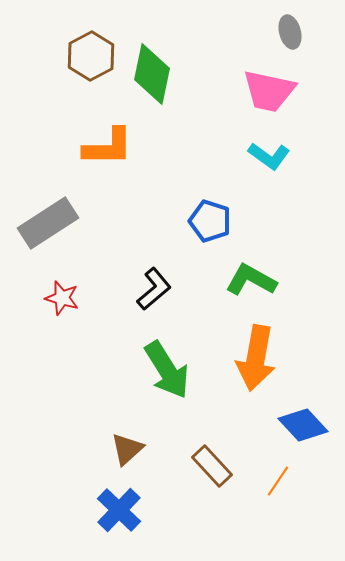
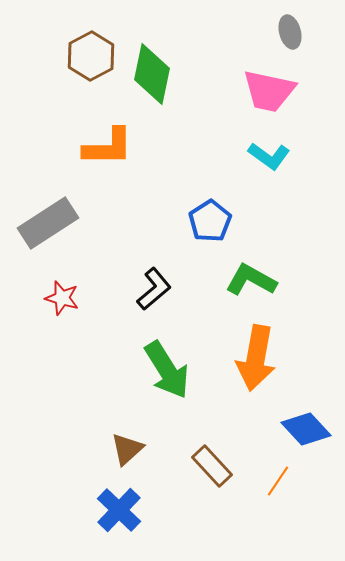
blue pentagon: rotated 21 degrees clockwise
blue diamond: moved 3 px right, 4 px down
